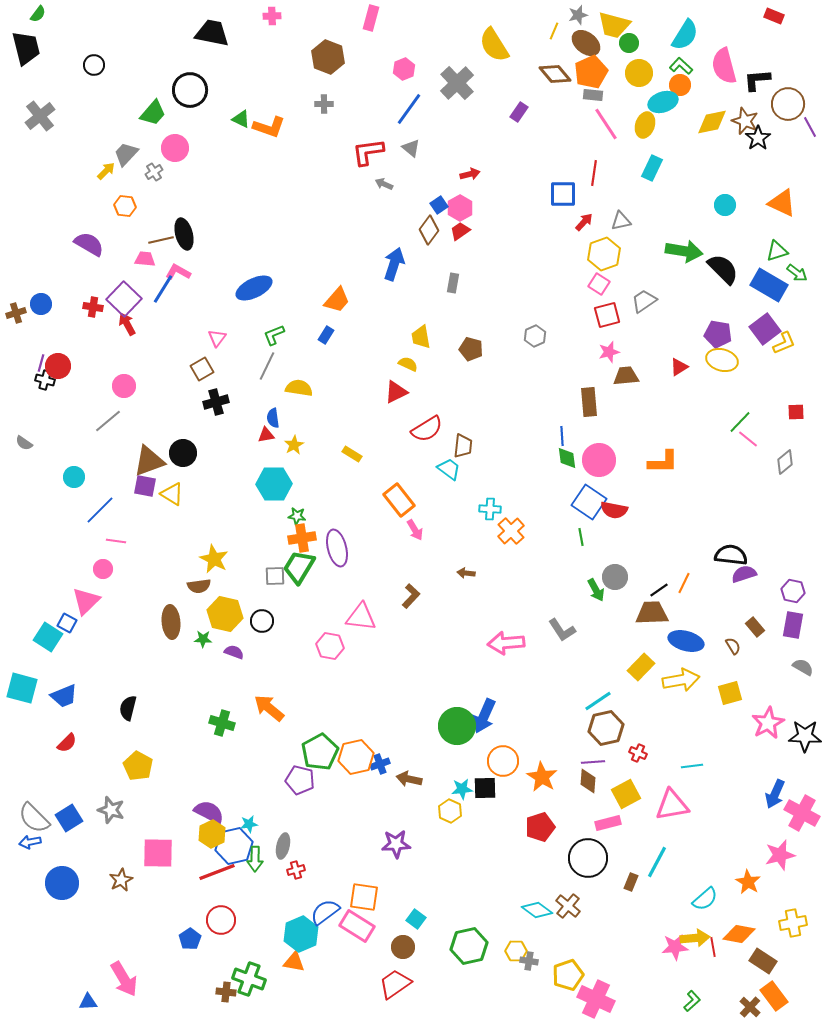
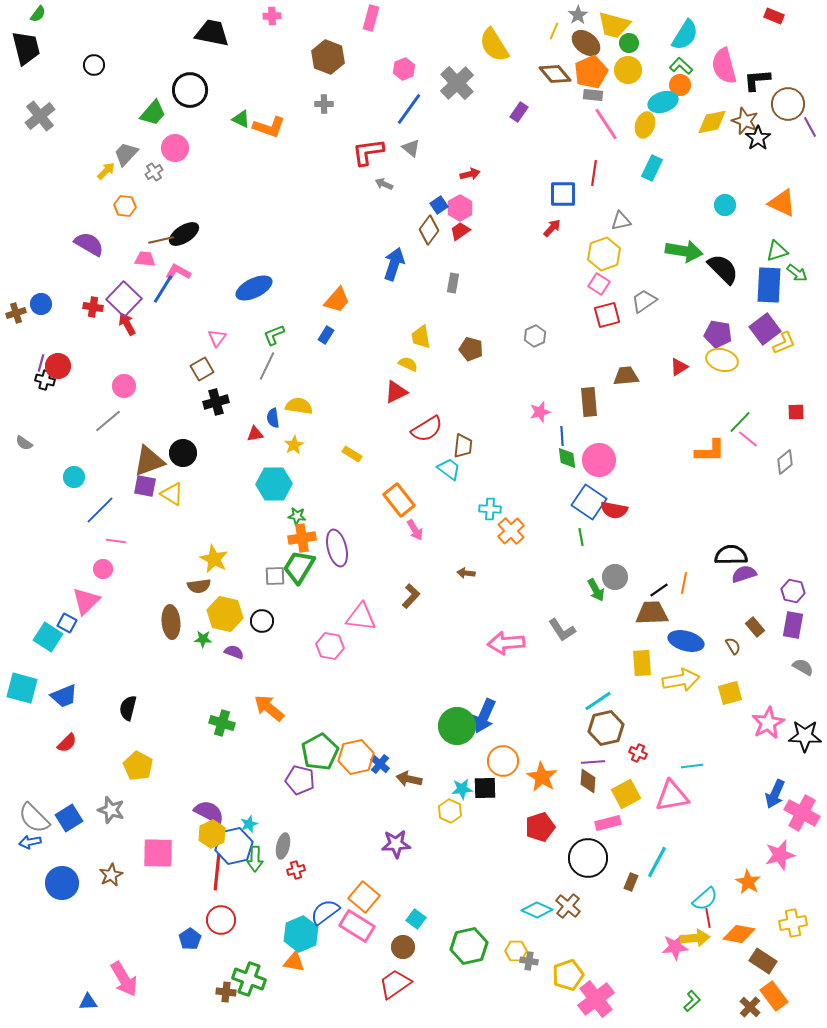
gray star at (578, 15): rotated 18 degrees counterclockwise
yellow circle at (639, 73): moved 11 px left, 3 px up
red arrow at (584, 222): moved 32 px left, 6 px down
black ellipse at (184, 234): rotated 72 degrees clockwise
blue rectangle at (769, 285): rotated 63 degrees clockwise
pink star at (609, 352): moved 69 px left, 60 px down
yellow semicircle at (299, 388): moved 18 px down
red triangle at (266, 435): moved 11 px left, 1 px up
orange L-shape at (663, 462): moved 47 px right, 11 px up
black semicircle at (731, 555): rotated 8 degrees counterclockwise
orange line at (684, 583): rotated 15 degrees counterclockwise
yellow rectangle at (641, 667): moved 1 px right, 4 px up; rotated 48 degrees counterclockwise
blue cross at (380, 764): rotated 30 degrees counterclockwise
pink triangle at (672, 805): moved 9 px up
cyan star at (249, 824): rotated 12 degrees counterclockwise
red line at (217, 872): rotated 63 degrees counterclockwise
brown star at (121, 880): moved 10 px left, 5 px up
orange square at (364, 897): rotated 32 degrees clockwise
cyan diamond at (537, 910): rotated 12 degrees counterclockwise
red line at (713, 947): moved 5 px left, 29 px up
pink cross at (596, 999): rotated 27 degrees clockwise
